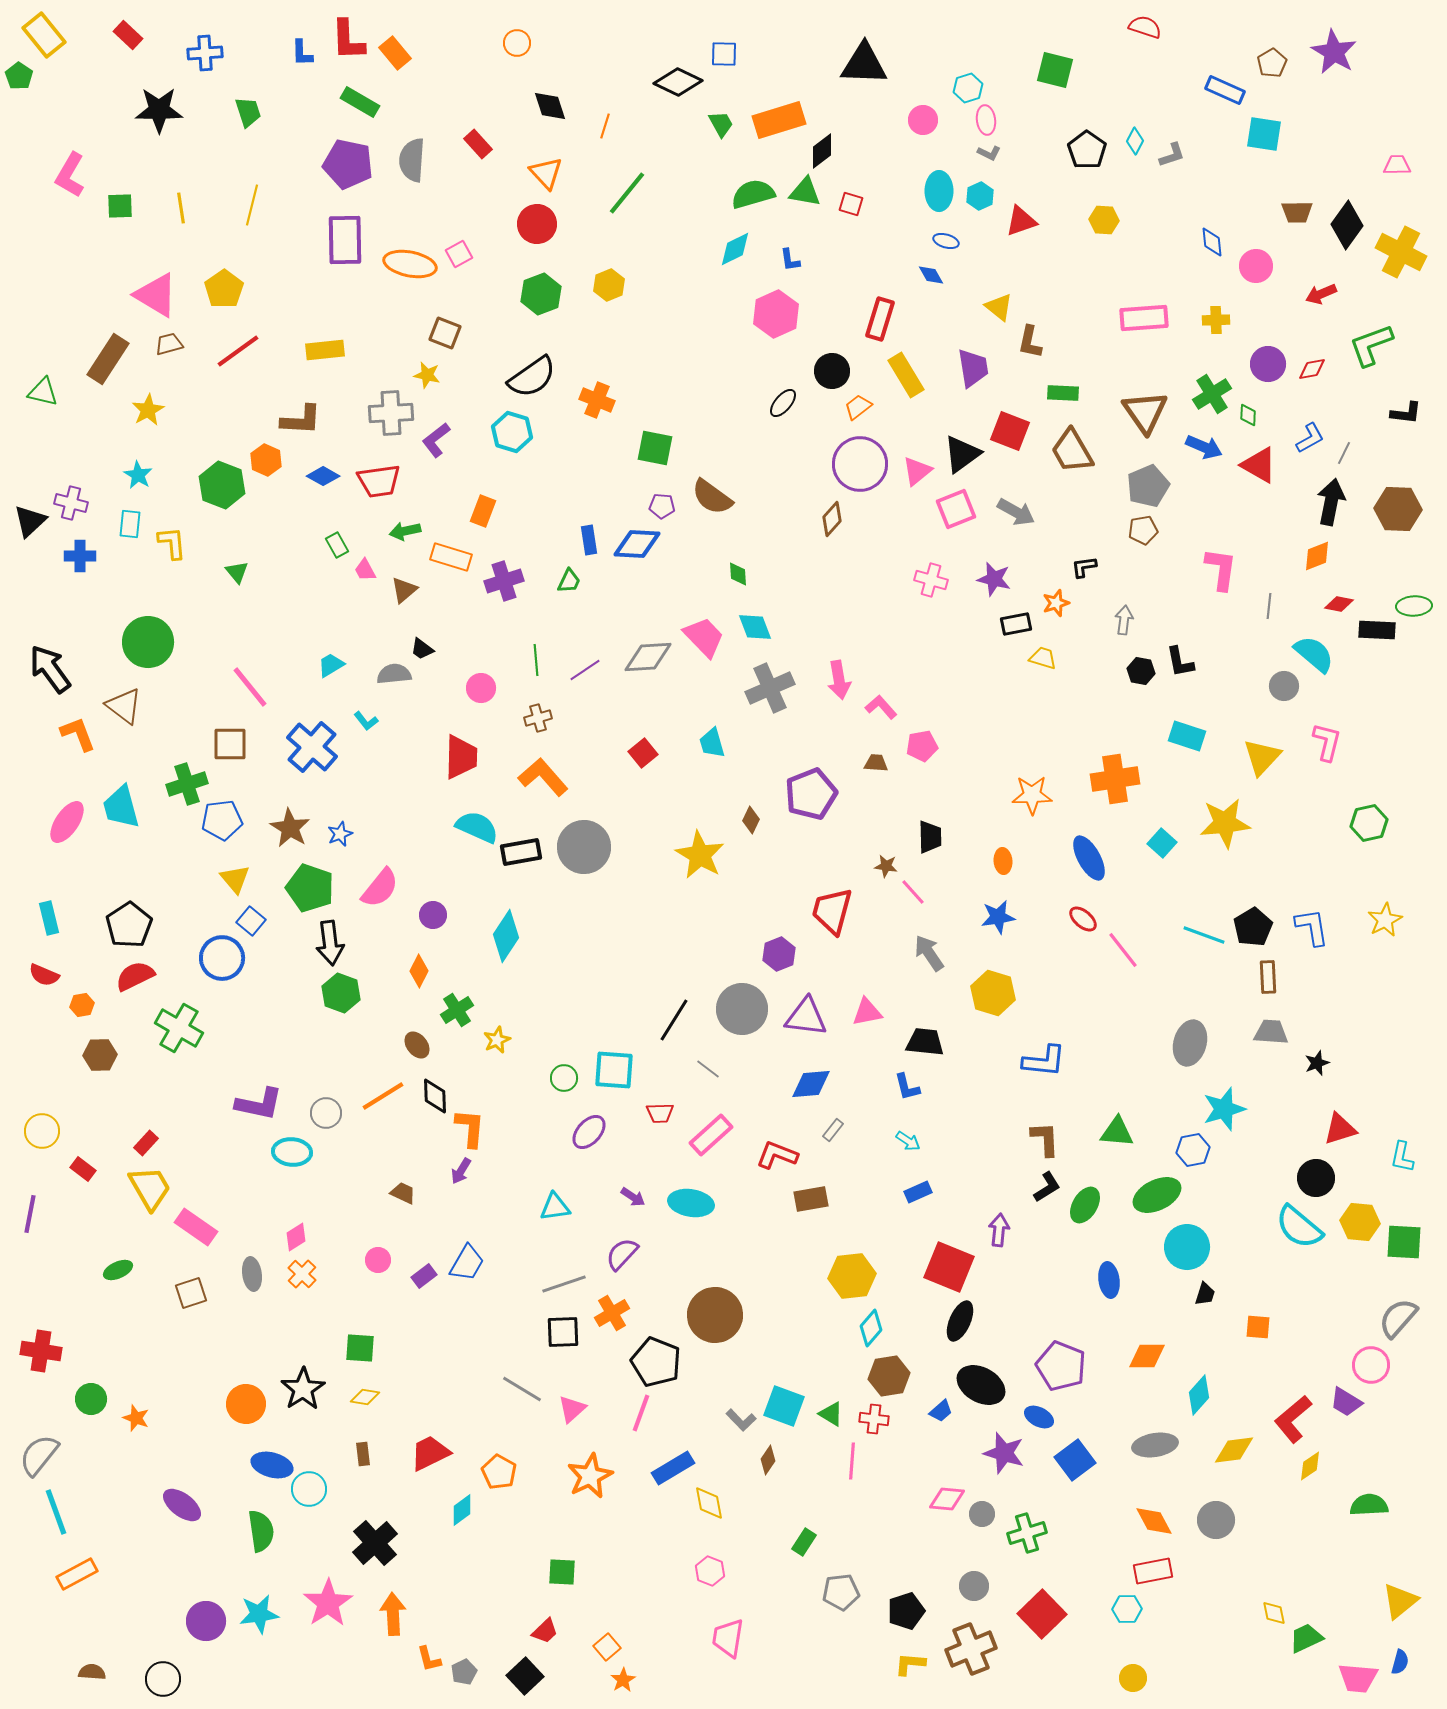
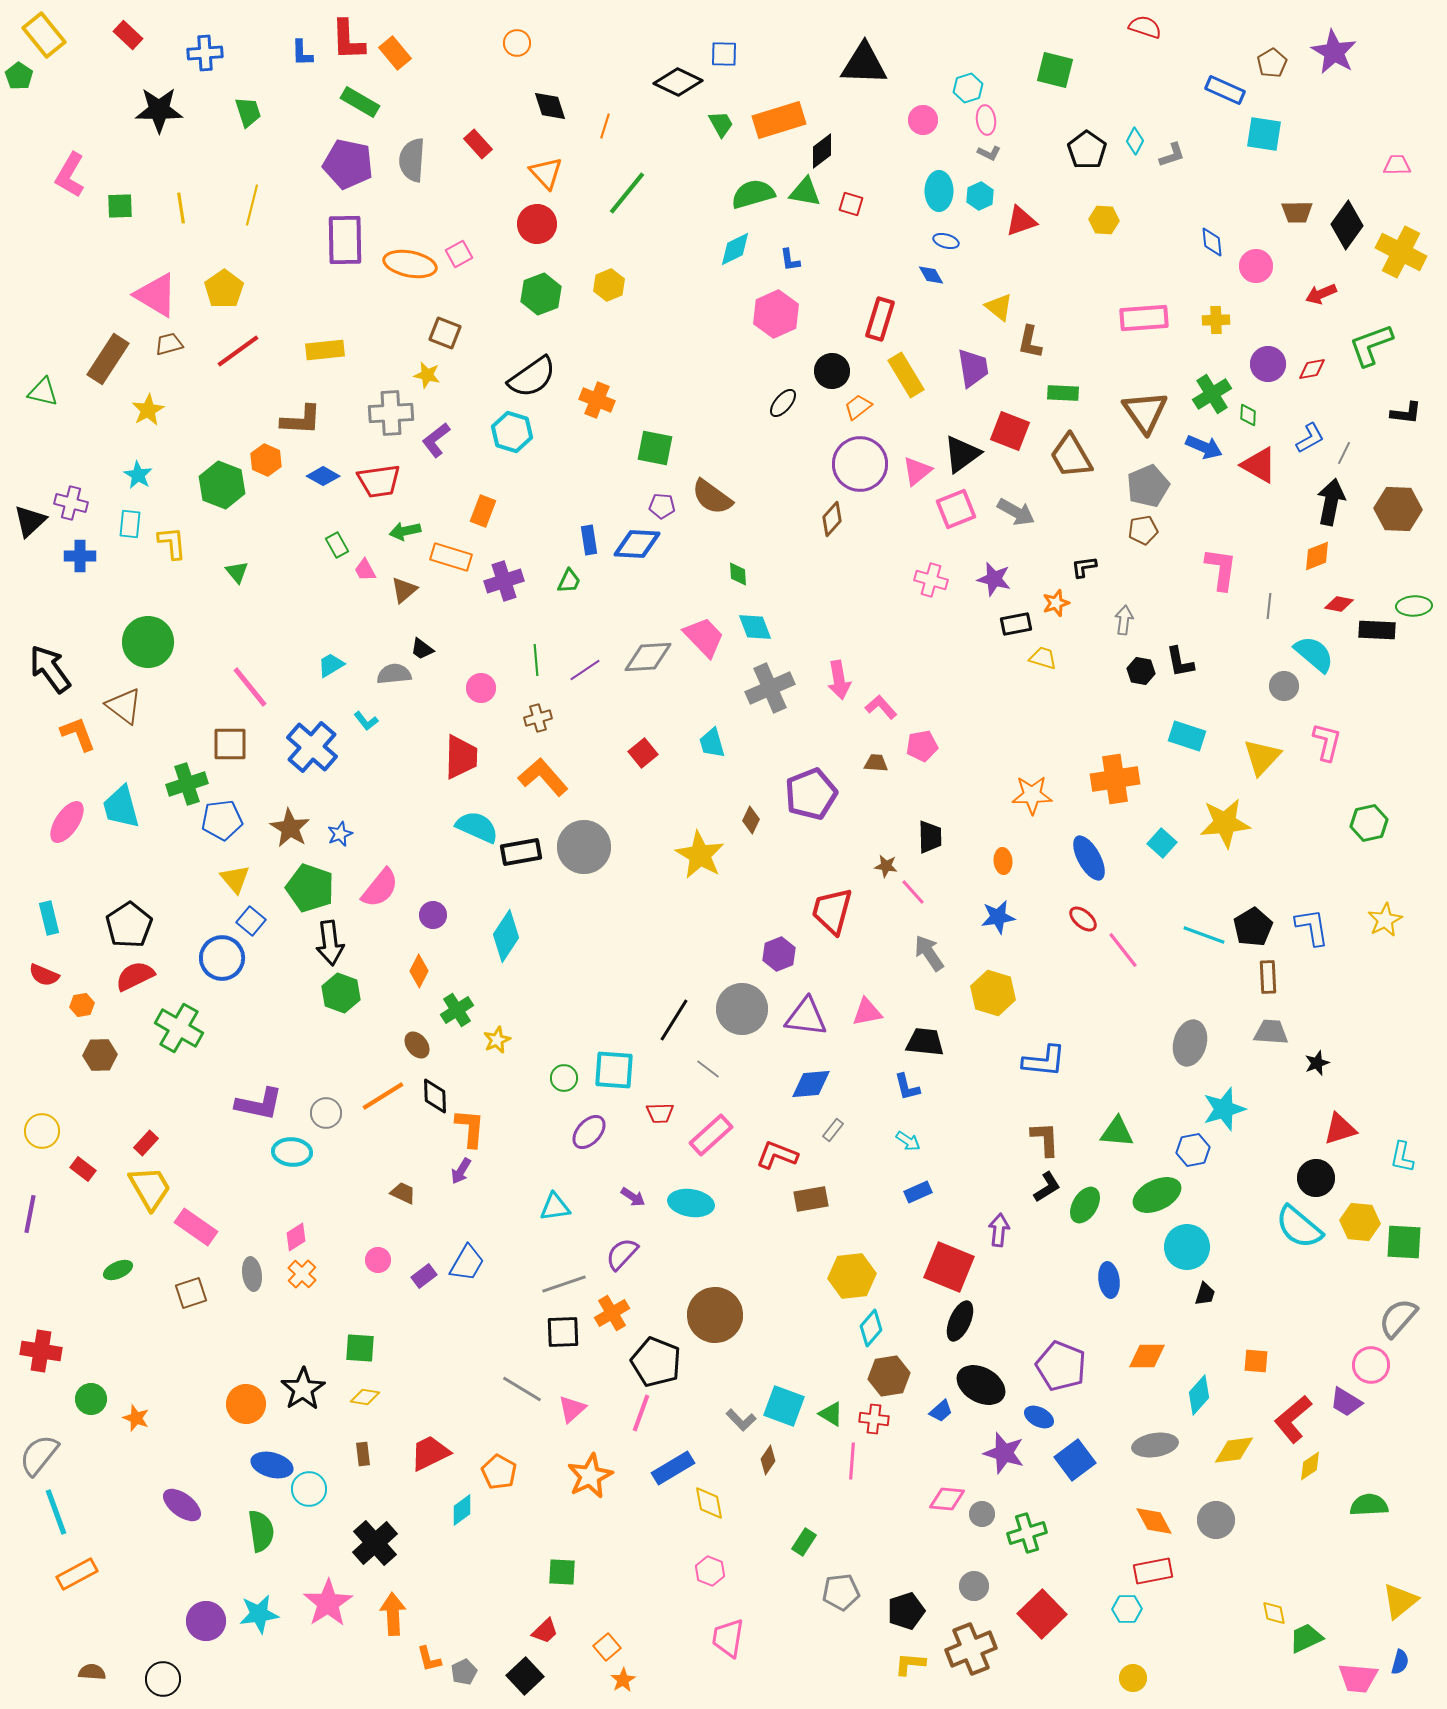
brown trapezoid at (1072, 451): moved 1 px left, 5 px down
orange square at (1258, 1327): moved 2 px left, 34 px down
